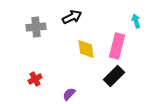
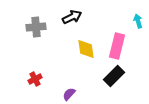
cyan arrow: moved 2 px right
